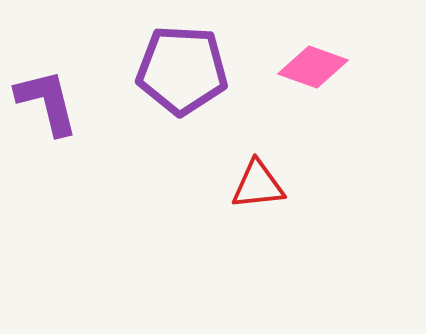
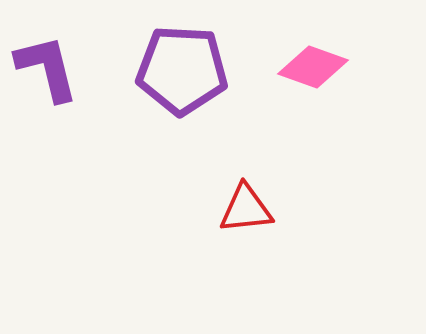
purple L-shape: moved 34 px up
red triangle: moved 12 px left, 24 px down
